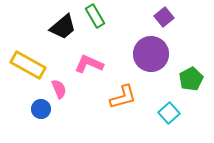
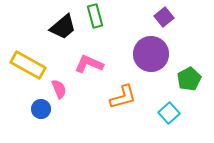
green rectangle: rotated 15 degrees clockwise
green pentagon: moved 2 px left
